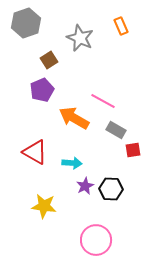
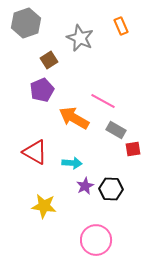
red square: moved 1 px up
